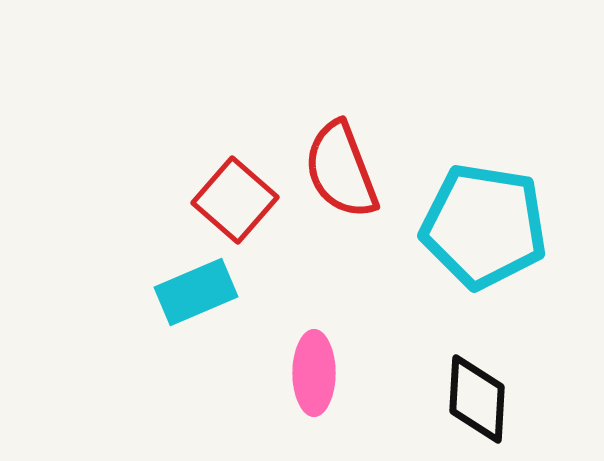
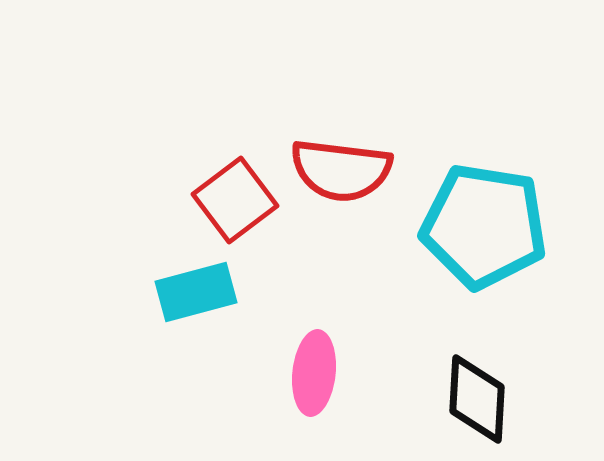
red semicircle: rotated 62 degrees counterclockwise
red square: rotated 12 degrees clockwise
cyan rectangle: rotated 8 degrees clockwise
pink ellipse: rotated 6 degrees clockwise
